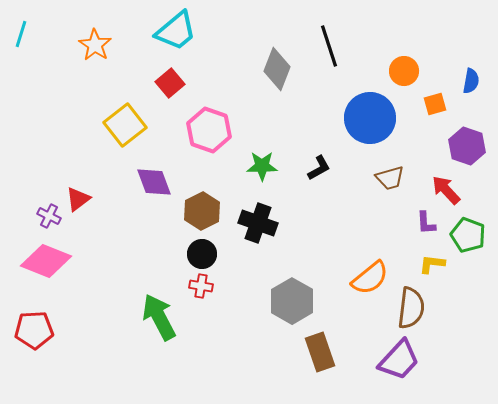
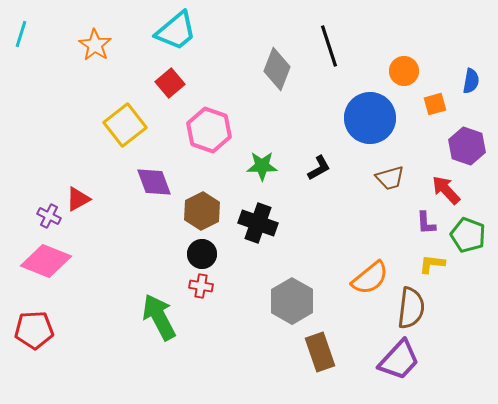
red triangle: rotated 8 degrees clockwise
